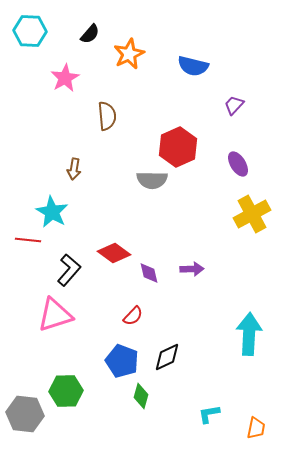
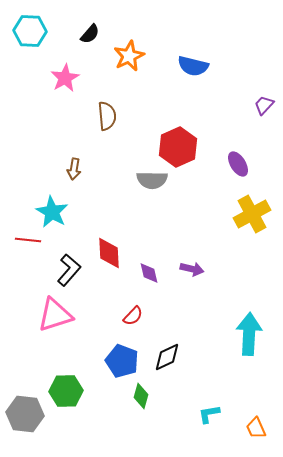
orange star: moved 2 px down
purple trapezoid: moved 30 px right
red diamond: moved 5 px left; rotated 52 degrees clockwise
purple arrow: rotated 15 degrees clockwise
orange trapezoid: rotated 145 degrees clockwise
